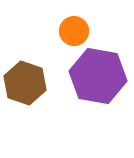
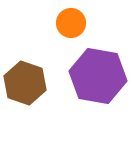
orange circle: moved 3 px left, 8 px up
